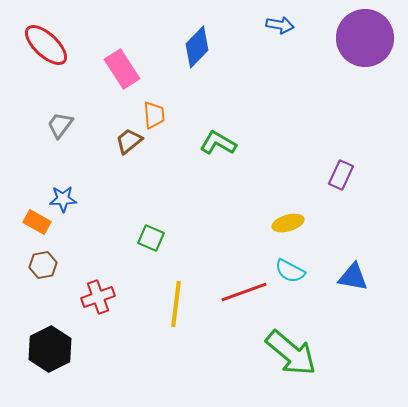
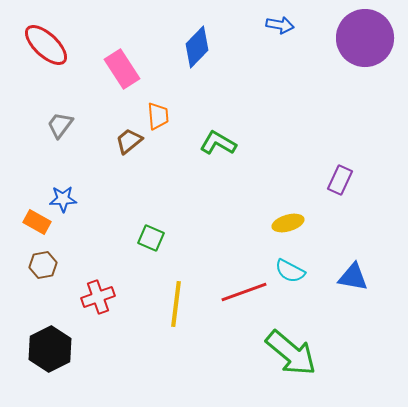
orange trapezoid: moved 4 px right, 1 px down
purple rectangle: moved 1 px left, 5 px down
